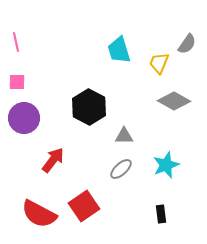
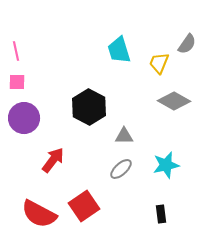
pink line: moved 9 px down
cyan star: rotated 8 degrees clockwise
